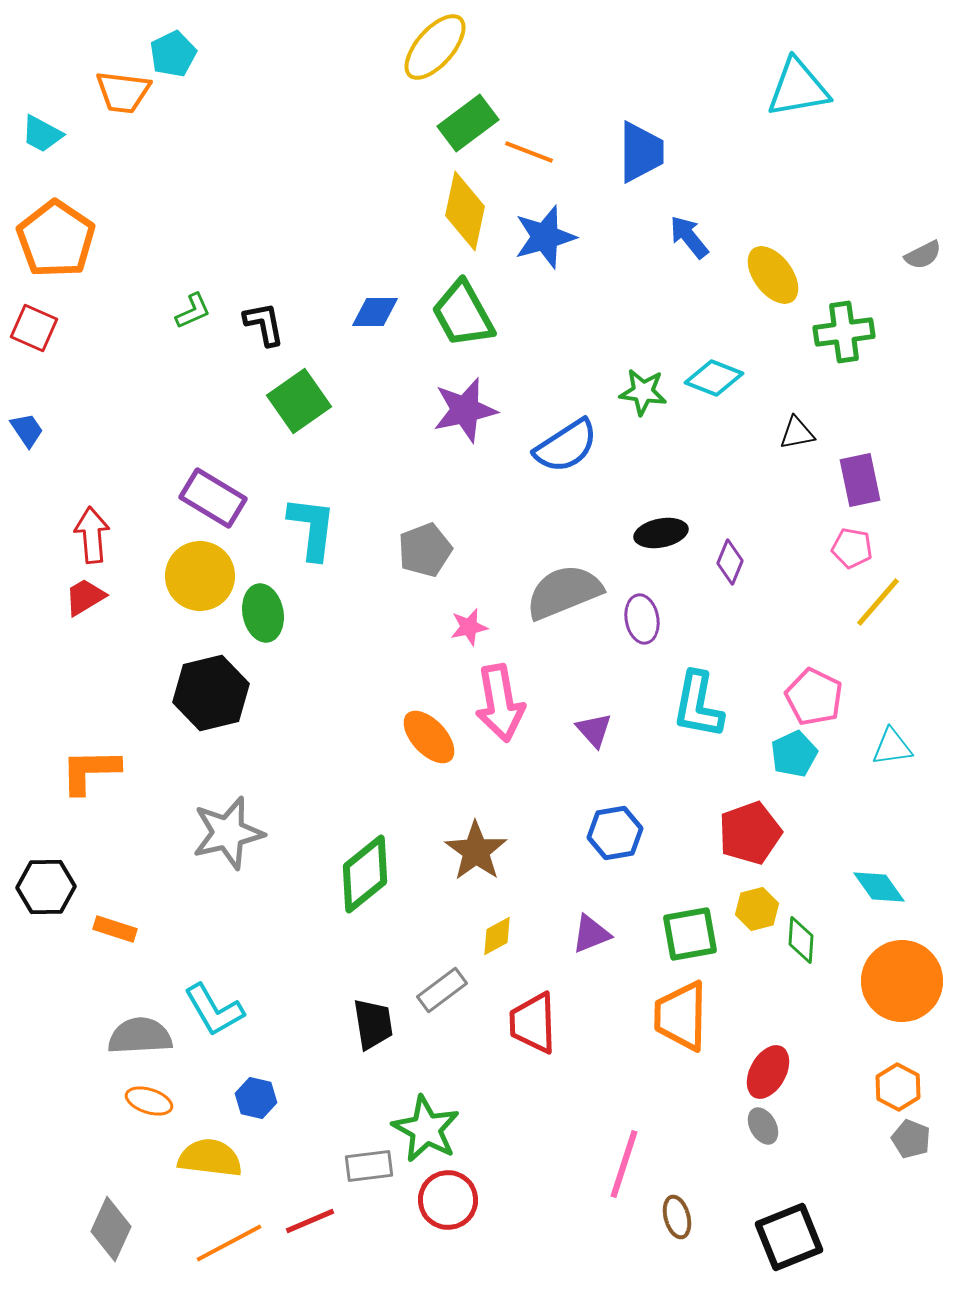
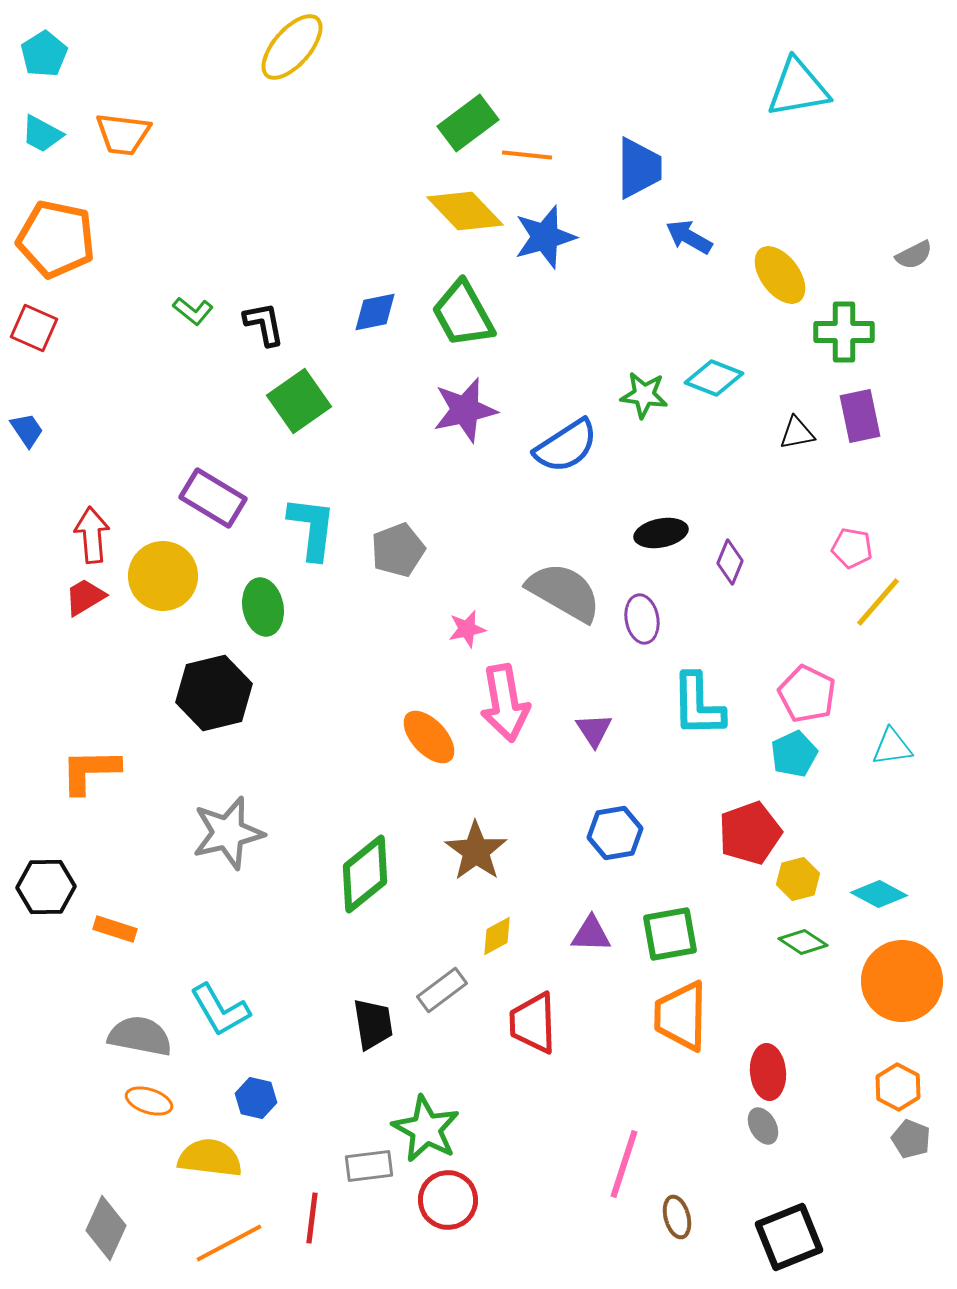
yellow ellipse at (435, 47): moved 143 px left
cyan pentagon at (173, 54): moved 129 px left; rotated 6 degrees counterclockwise
orange trapezoid at (123, 92): moved 42 px down
orange line at (529, 152): moved 2 px left, 3 px down; rotated 15 degrees counterclockwise
blue trapezoid at (641, 152): moved 2 px left, 16 px down
yellow diamond at (465, 211): rotated 56 degrees counterclockwise
blue arrow at (689, 237): rotated 21 degrees counterclockwise
orange pentagon at (56, 239): rotated 22 degrees counterclockwise
gray semicircle at (923, 255): moved 9 px left
yellow ellipse at (773, 275): moved 7 px right
green L-shape at (193, 311): rotated 63 degrees clockwise
blue diamond at (375, 312): rotated 12 degrees counterclockwise
green cross at (844, 332): rotated 8 degrees clockwise
green star at (643, 392): moved 1 px right, 3 px down
purple rectangle at (860, 480): moved 64 px up
gray pentagon at (425, 550): moved 27 px left
yellow circle at (200, 576): moved 37 px left
gray semicircle at (564, 592): rotated 52 degrees clockwise
green ellipse at (263, 613): moved 6 px up
pink star at (469, 627): moved 2 px left, 2 px down
black hexagon at (211, 693): moved 3 px right
pink pentagon at (814, 697): moved 7 px left, 3 px up
pink arrow at (500, 703): moved 5 px right
cyan L-shape at (698, 705): rotated 12 degrees counterclockwise
purple triangle at (594, 730): rotated 9 degrees clockwise
cyan diamond at (879, 887): moved 7 px down; rotated 26 degrees counterclockwise
yellow hexagon at (757, 909): moved 41 px right, 30 px up
purple triangle at (591, 934): rotated 24 degrees clockwise
green square at (690, 934): moved 20 px left
green diamond at (801, 940): moved 2 px right, 2 px down; rotated 60 degrees counterclockwise
cyan L-shape at (214, 1010): moved 6 px right
gray semicircle at (140, 1036): rotated 14 degrees clockwise
red ellipse at (768, 1072): rotated 34 degrees counterclockwise
red line at (310, 1221): moved 2 px right, 3 px up; rotated 60 degrees counterclockwise
gray diamond at (111, 1229): moved 5 px left, 1 px up
